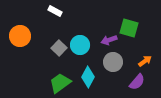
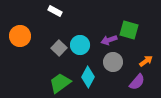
green square: moved 2 px down
orange arrow: moved 1 px right
